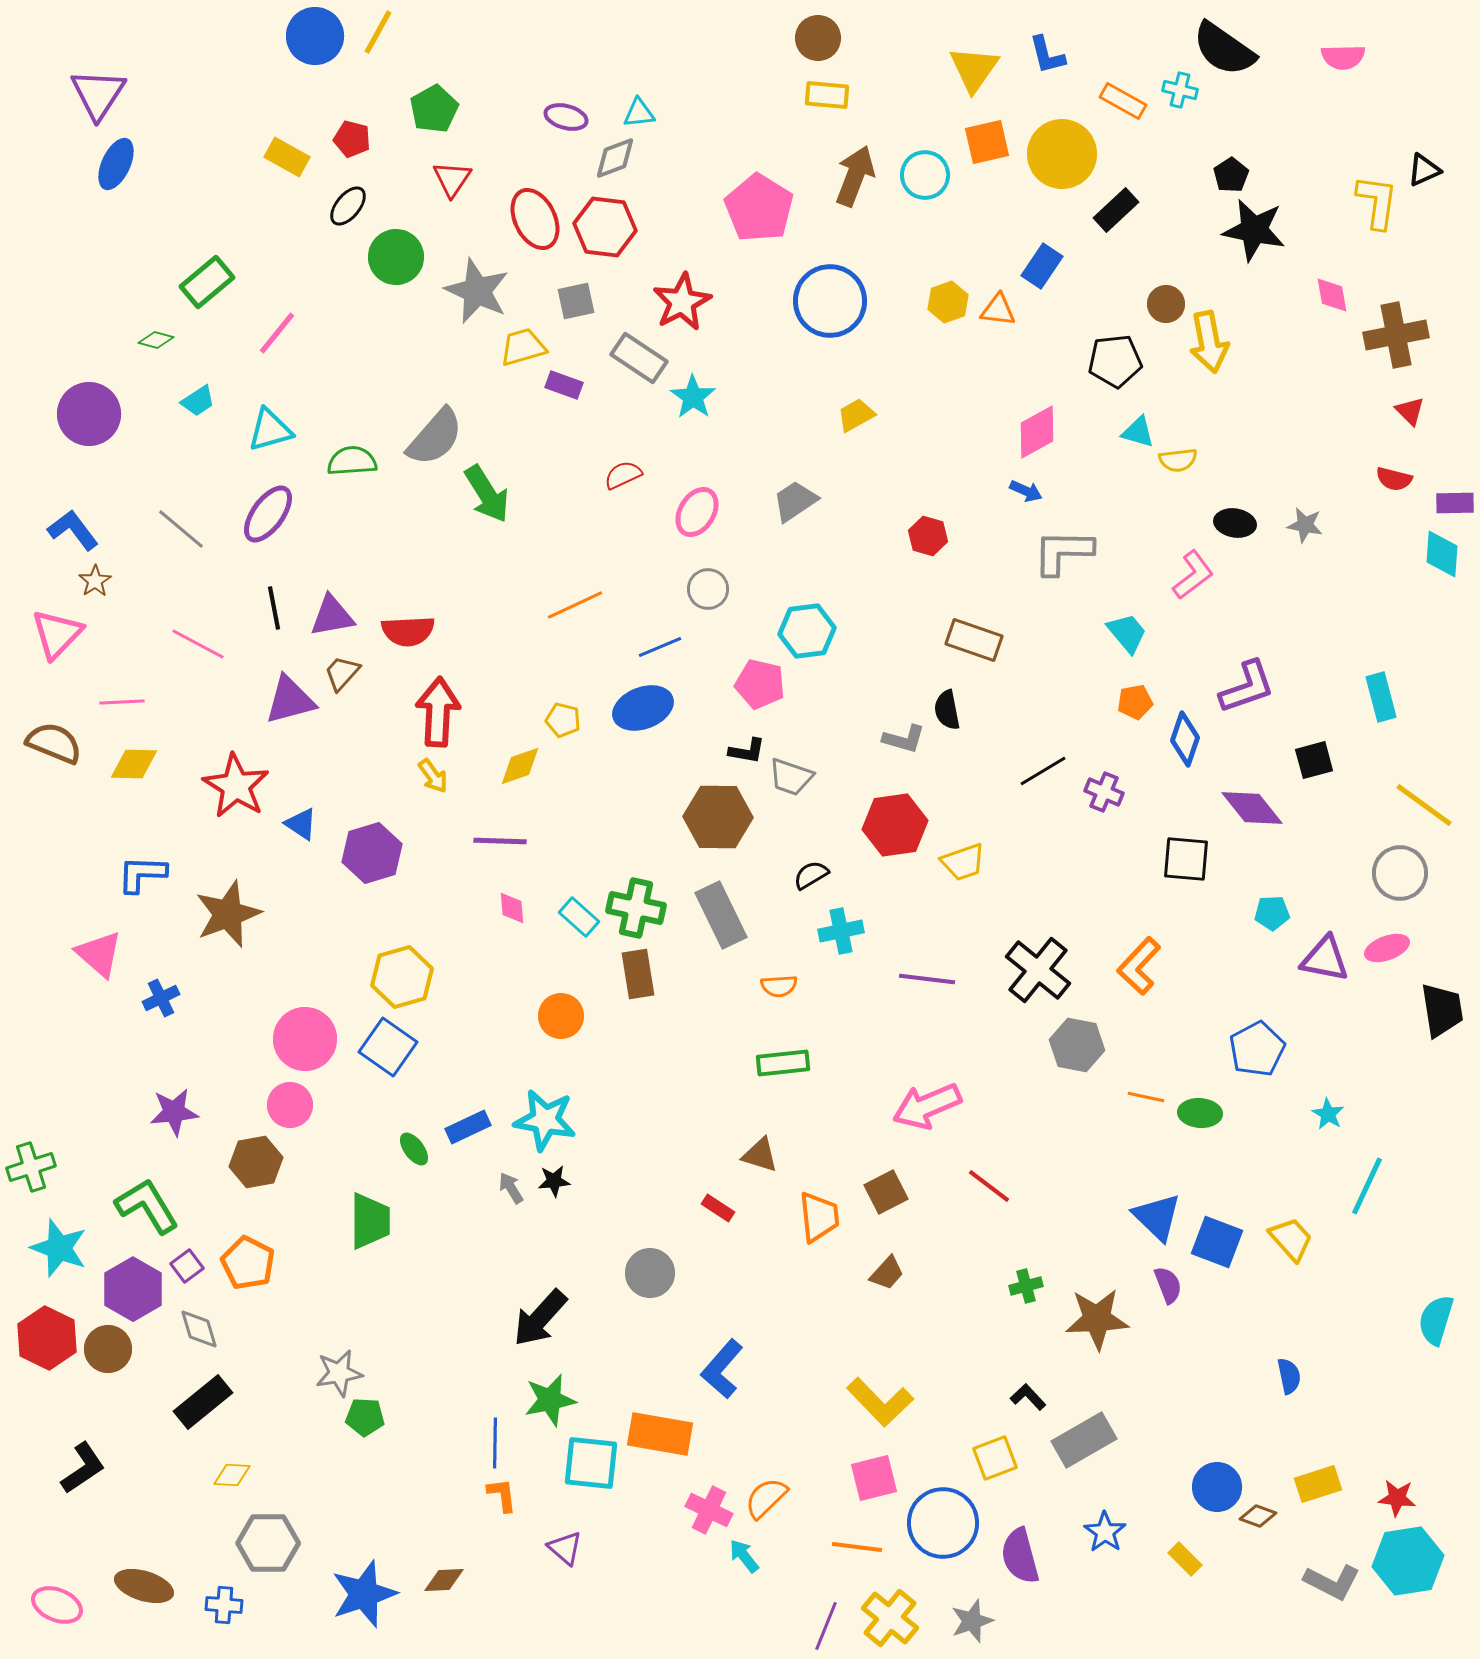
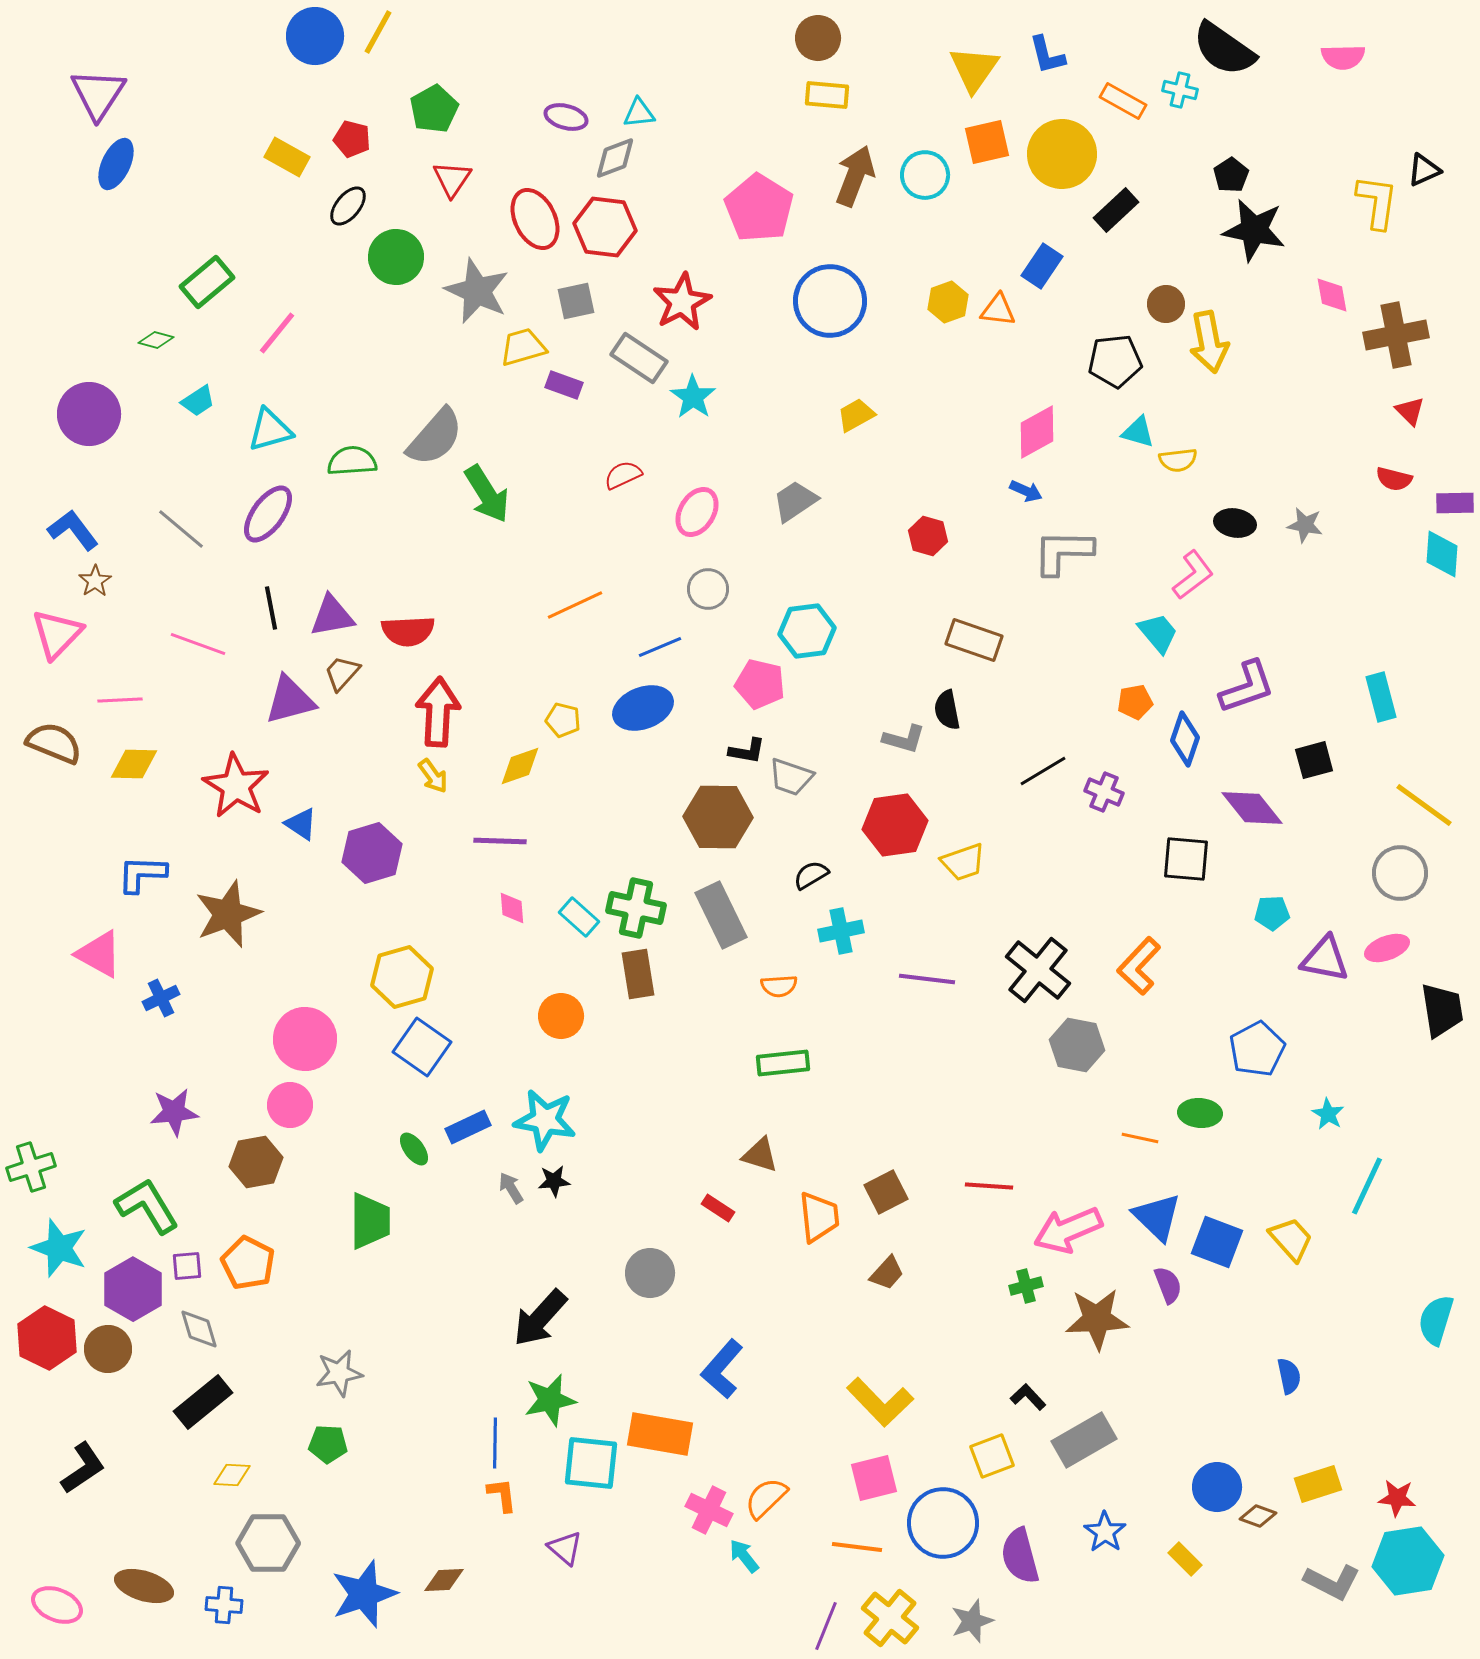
black line at (274, 608): moved 3 px left
cyan trapezoid at (1127, 633): moved 31 px right
pink line at (198, 644): rotated 8 degrees counterclockwise
pink line at (122, 702): moved 2 px left, 2 px up
pink triangle at (99, 954): rotated 12 degrees counterclockwise
blue square at (388, 1047): moved 34 px right
orange line at (1146, 1097): moved 6 px left, 41 px down
pink arrow at (927, 1106): moved 141 px right, 124 px down
red line at (989, 1186): rotated 33 degrees counterclockwise
purple square at (187, 1266): rotated 32 degrees clockwise
green pentagon at (365, 1417): moved 37 px left, 27 px down
yellow square at (995, 1458): moved 3 px left, 2 px up
